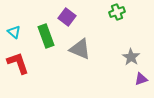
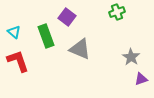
red L-shape: moved 2 px up
